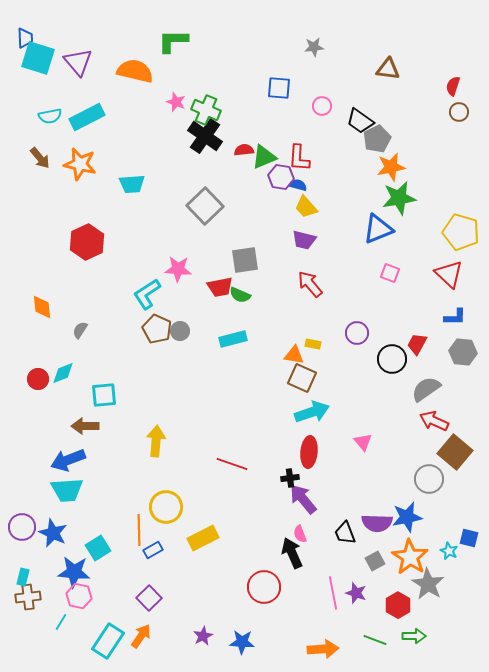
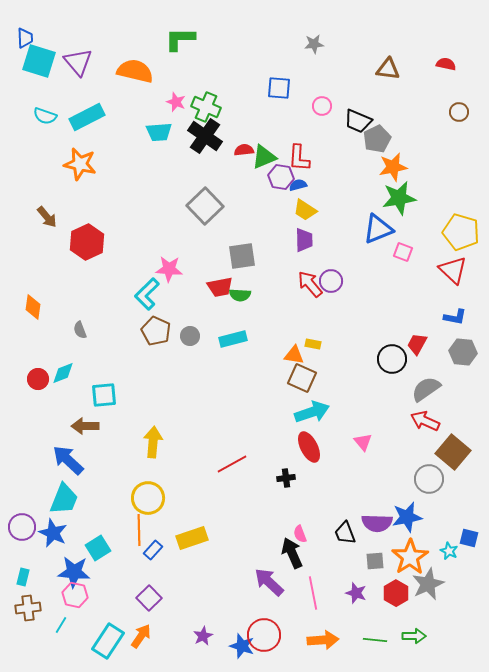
green L-shape at (173, 41): moved 7 px right, 2 px up
gray star at (314, 47): moved 3 px up
cyan square at (38, 58): moved 1 px right, 3 px down
red semicircle at (453, 86): moved 7 px left, 22 px up; rotated 84 degrees clockwise
green cross at (206, 110): moved 3 px up
cyan semicircle at (50, 116): moved 5 px left; rotated 30 degrees clockwise
black trapezoid at (360, 121): moved 2 px left; rotated 12 degrees counterclockwise
brown arrow at (40, 158): moved 7 px right, 59 px down
orange star at (391, 167): moved 2 px right
cyan trapezoid at (132, 184): moved 27 px right, 52 px up
blue semicircle at (298, 185): rotated 30 degrees counterclockwise
yellow trapezoid at (306, 207): moved 1 px left, 3 px down; rotated 15 degrees counterclockwise
purple trapezoid at (304, 240): rotated 105 degrees counterclockwise
gray square at (245, 260): moved 3 px left, 4 px up
pink star at (178, 269): moved 9 px left
pink square at (390, 273): moved 13 px right, 21 px up
red triangle at (449, 274): moved 4 px right, 4 px up
cyan L-shape at (147, 294): rotated 12 degrees counterclockwise
green semicircle at (240, 295): rotated 20 degrees counterclockwise
orange diamond at (42, 307): moved 9 px left; rotated 15 degrees clockwise
blue L-shape at (455, 317): rotated 10 degrees clockwise
brown pentagon at (157, 329): moved 1 px left, 2 px down
gray semicircle at (80, 330): rotated 54 degrees counterclockwise
gray circle at (180, 331): moved 10 px right, 5 px down
purple circle at (357, 333): moved 26 px left, 52 px up
red arrow at (434, 421): moved 9 px left
yellow arrow at (156, 441): moved 3 px left, 1 px down
red ellipse at (309, 452): moved 5 px up; rotated 32 degrees counterclockwise
brown square at (455, 452): moved 2 px left
blue arrow at (68, 460): rotated 64 degrees clockwise
red line at (232, 464): rotated 48 degrees counterclockwise
black cross at (290, 478): moved 4 px left
cyan trapezoid at (67, 490): moved 3 px left, 9 px down; rotated 64 degrees counterclockwise
purple arrow at (303, 499): moved 34 px left, 83 px down; rotated 8 degrees counterclockwise
yellow circle at (166, 507): moved 18 px left, 9 px up
yellow rectangle at (203, 538): moved 11 px left; rotated 8 degrees clockwise
blue rectangle at (153, 550): rotated 18 degrees counterclockwise
orange star at (410, 557): rotated 6 degrees clockwise
gray square at (375, 561): rotated 24 degrees clockwise
gray star at (428, 584): rotated 16 degrees clockwise
red circle at (264, 587): moved 48 px down
pink line at (333, 593): moved 20 px left
pink hexagon at (79, 596): moved 4 px left, 1 px up
brown cross at (28, 597): moved 11 px down
red hexagon at (398, 605): moved 2 px left, 12 px up
cyan line at (61, 622): moved 3 px down
green line at (375, 640): rotated 15 degrees counterclockwise
blue star at (242, 642): moved 4 px down; rotated 15 degrees clockwise
orange arrow at (323, 649): moved 9 px up
